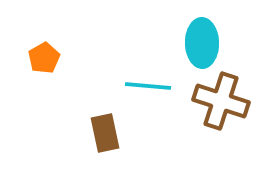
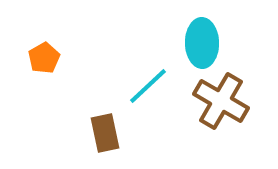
cyan line: rotated 48 degrees counterclockwise
brown cross: rotated 12 degrees clockwise
